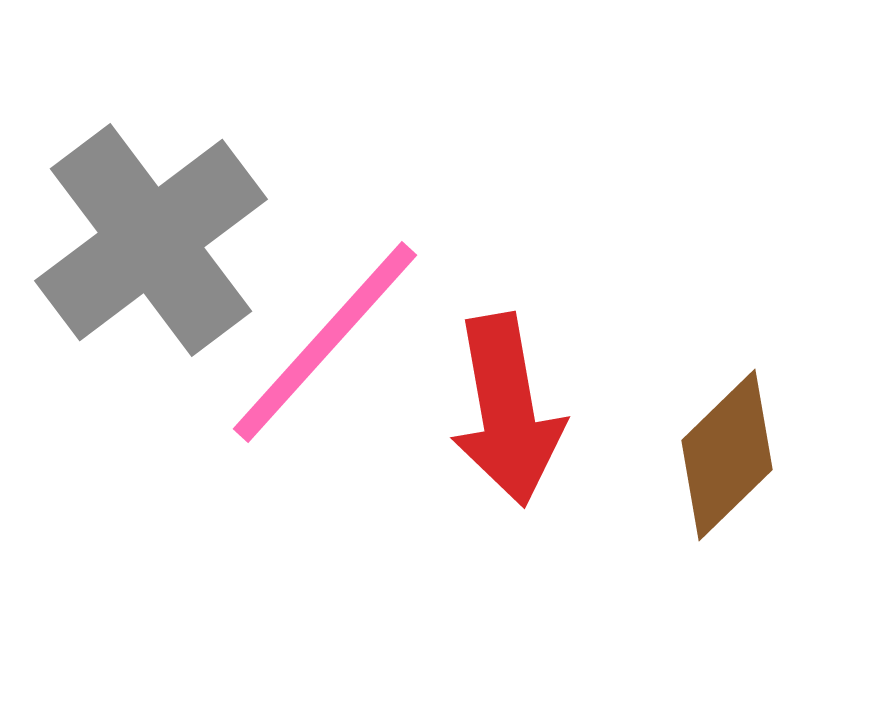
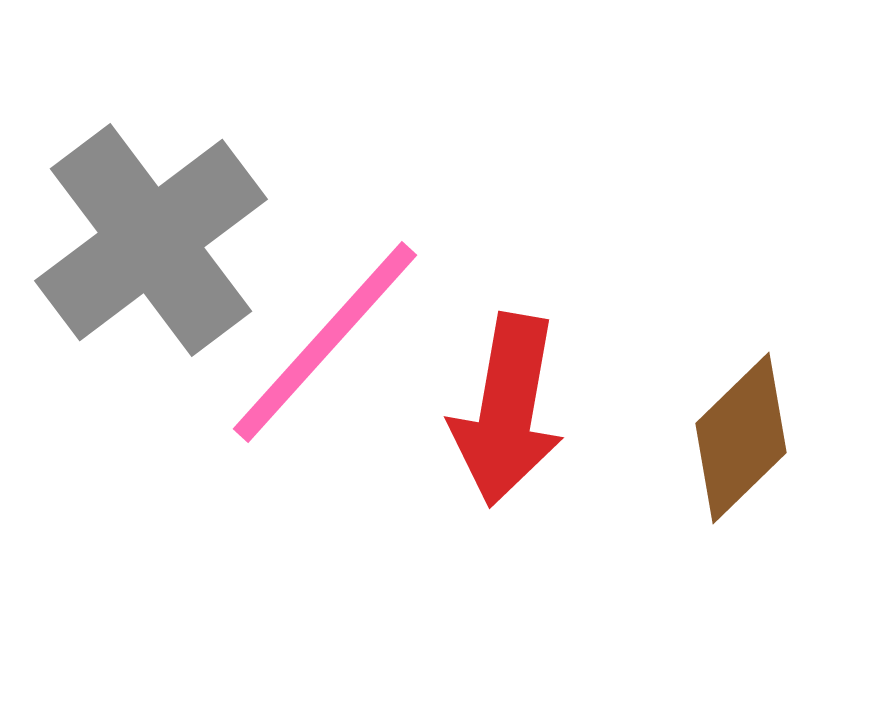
red arrow: rotated 20 degrees clockwise
brown diamond: moved 14 px right, 17 px up
